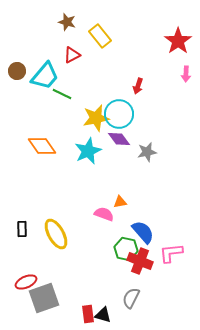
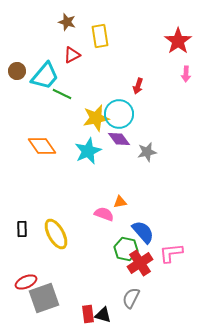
yellow rectangle: rotated 30 degrees clockwise
red cross: moved 2 px down; rotated 35 degrees clockwise
